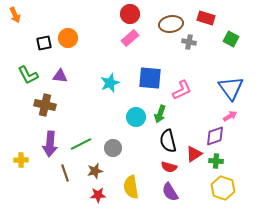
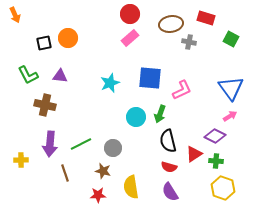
purple diamond: rotated 45 degrees clockwise
brown star: moved 8 px right; rotated 28 degrees clockwise
